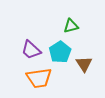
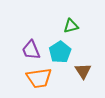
purple trapezoid: rotated 25 degrees clockwise
brown triangle: moved 1 px left, 7 px down
